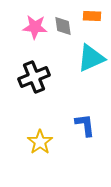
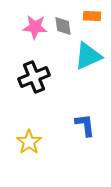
cyan triangle: moved 3 px left, 2 px up
yellow star: moved 11 px left
